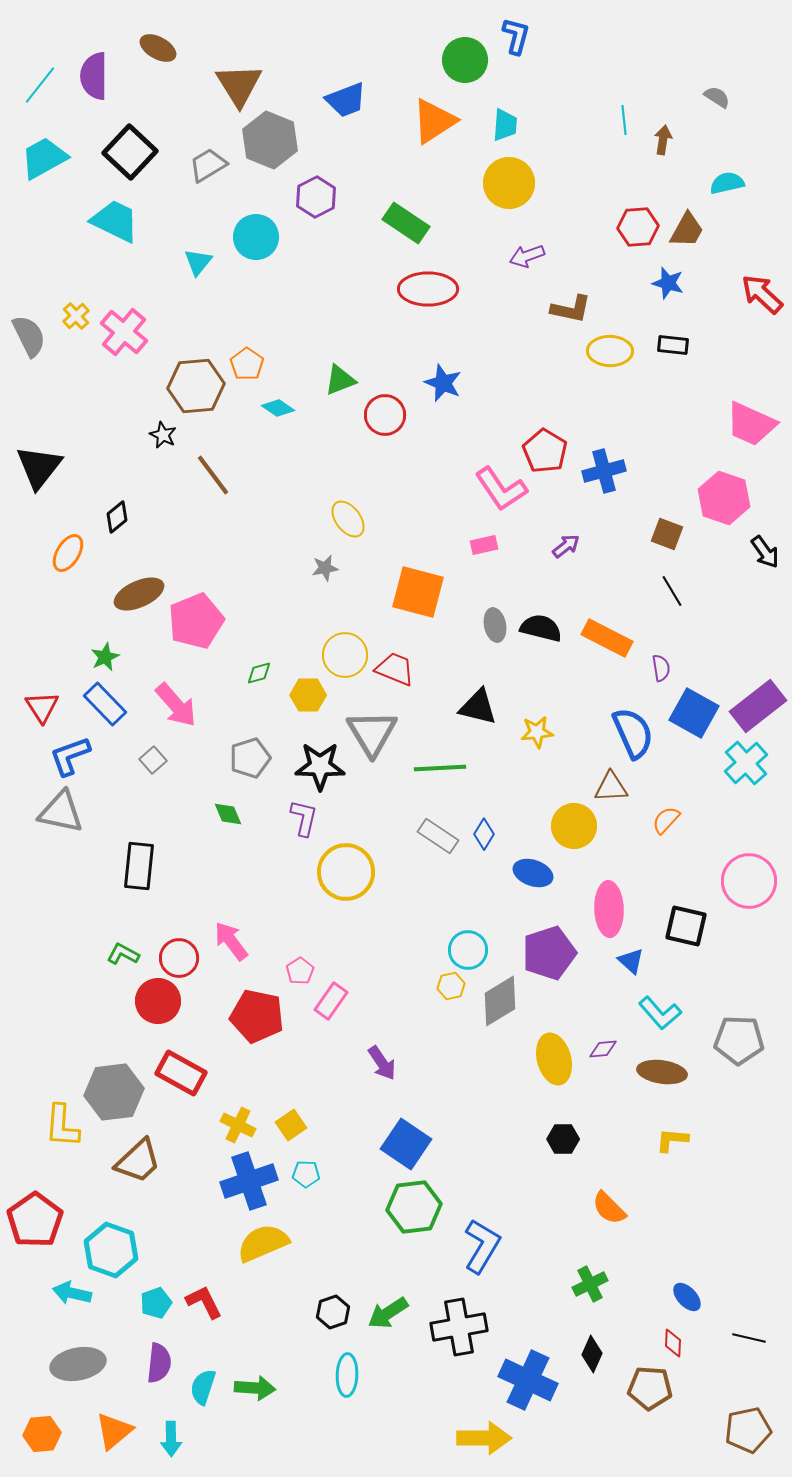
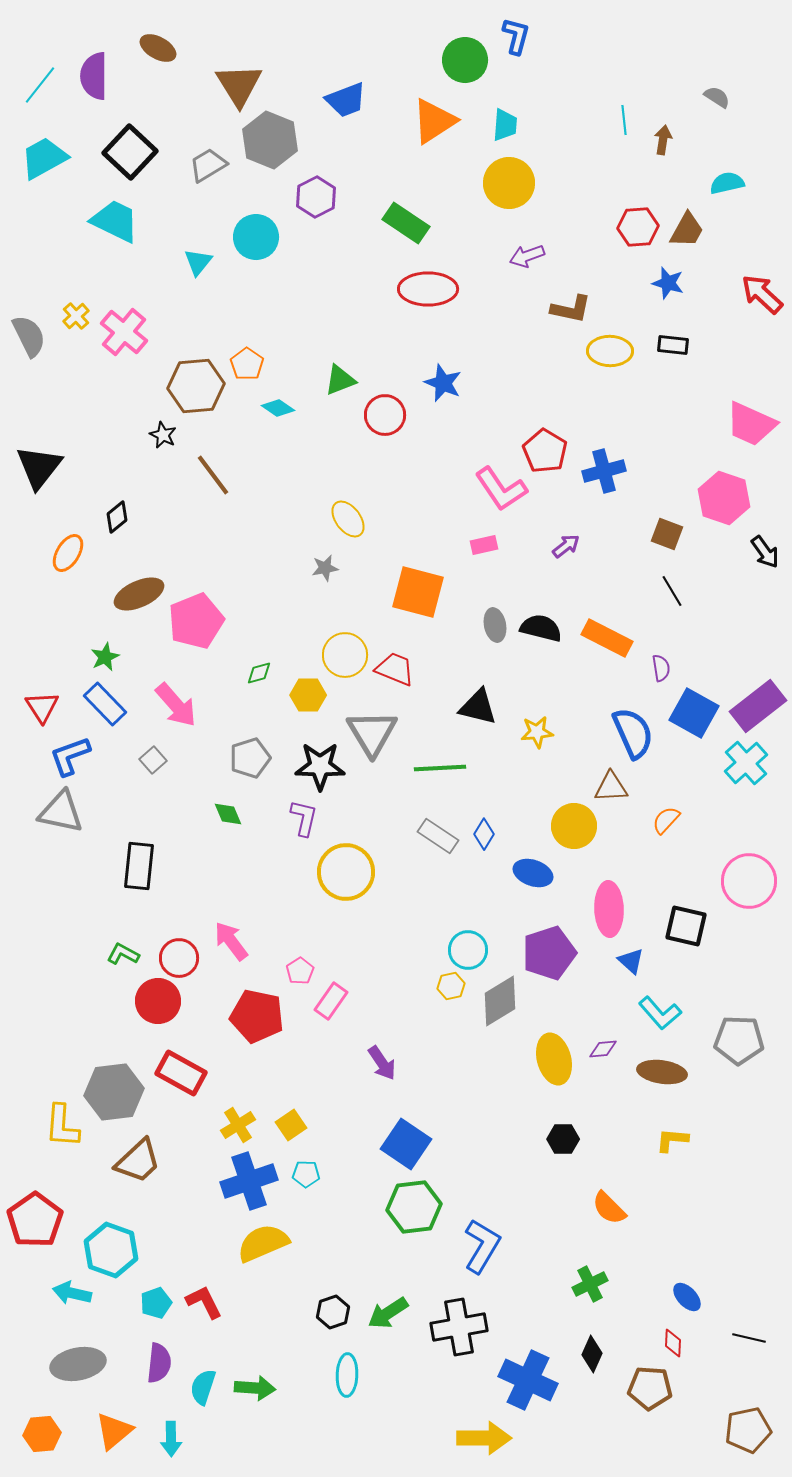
yellow cross at (238, 1125): rotated 32 degrees clockwise
